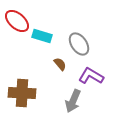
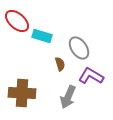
gray ellipse: moved 4 px down
brown semicircle: rotated 24 degrees clockwise
gray arrow: moved 5 px left, 4 px up
